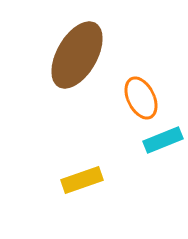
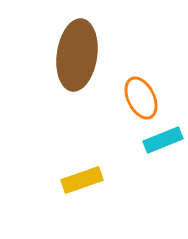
brown ellipse: rotated 22 degrees counterclockwise
